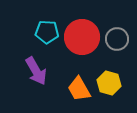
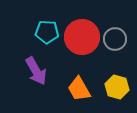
gray circle: moved 2 px left
yellow hexagon: moved 8 px right, 4 px down
